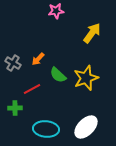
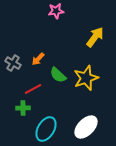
yellow arrow: moved 3 px right, 4 px down
red line: moved 1 px right
green cross: moved 8 px right
cyan ellipse: rotated 65 degrees counterclockwise
